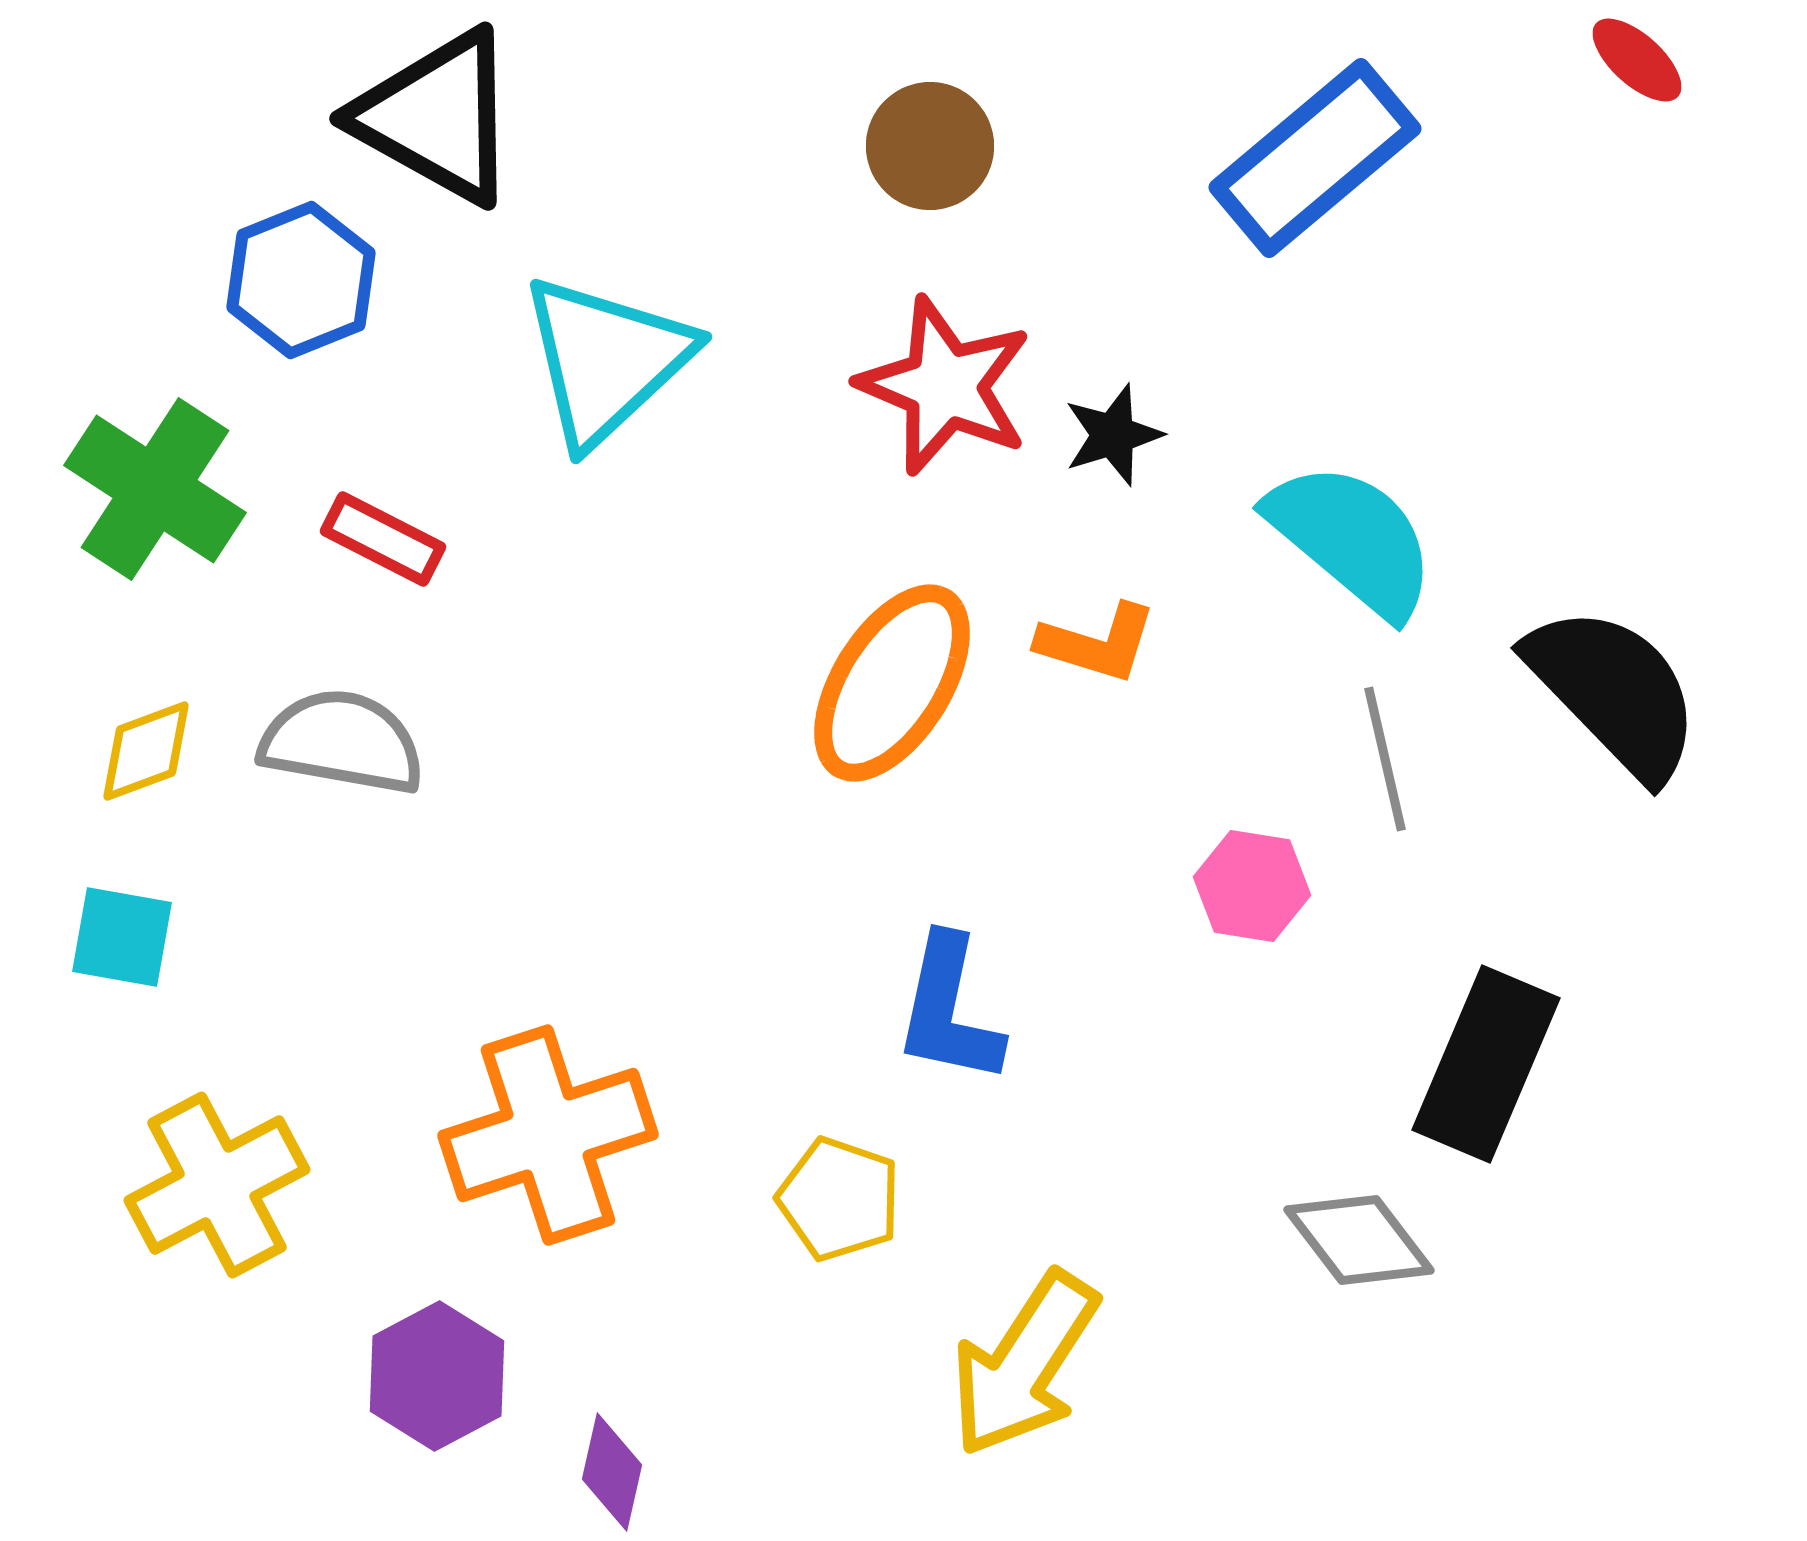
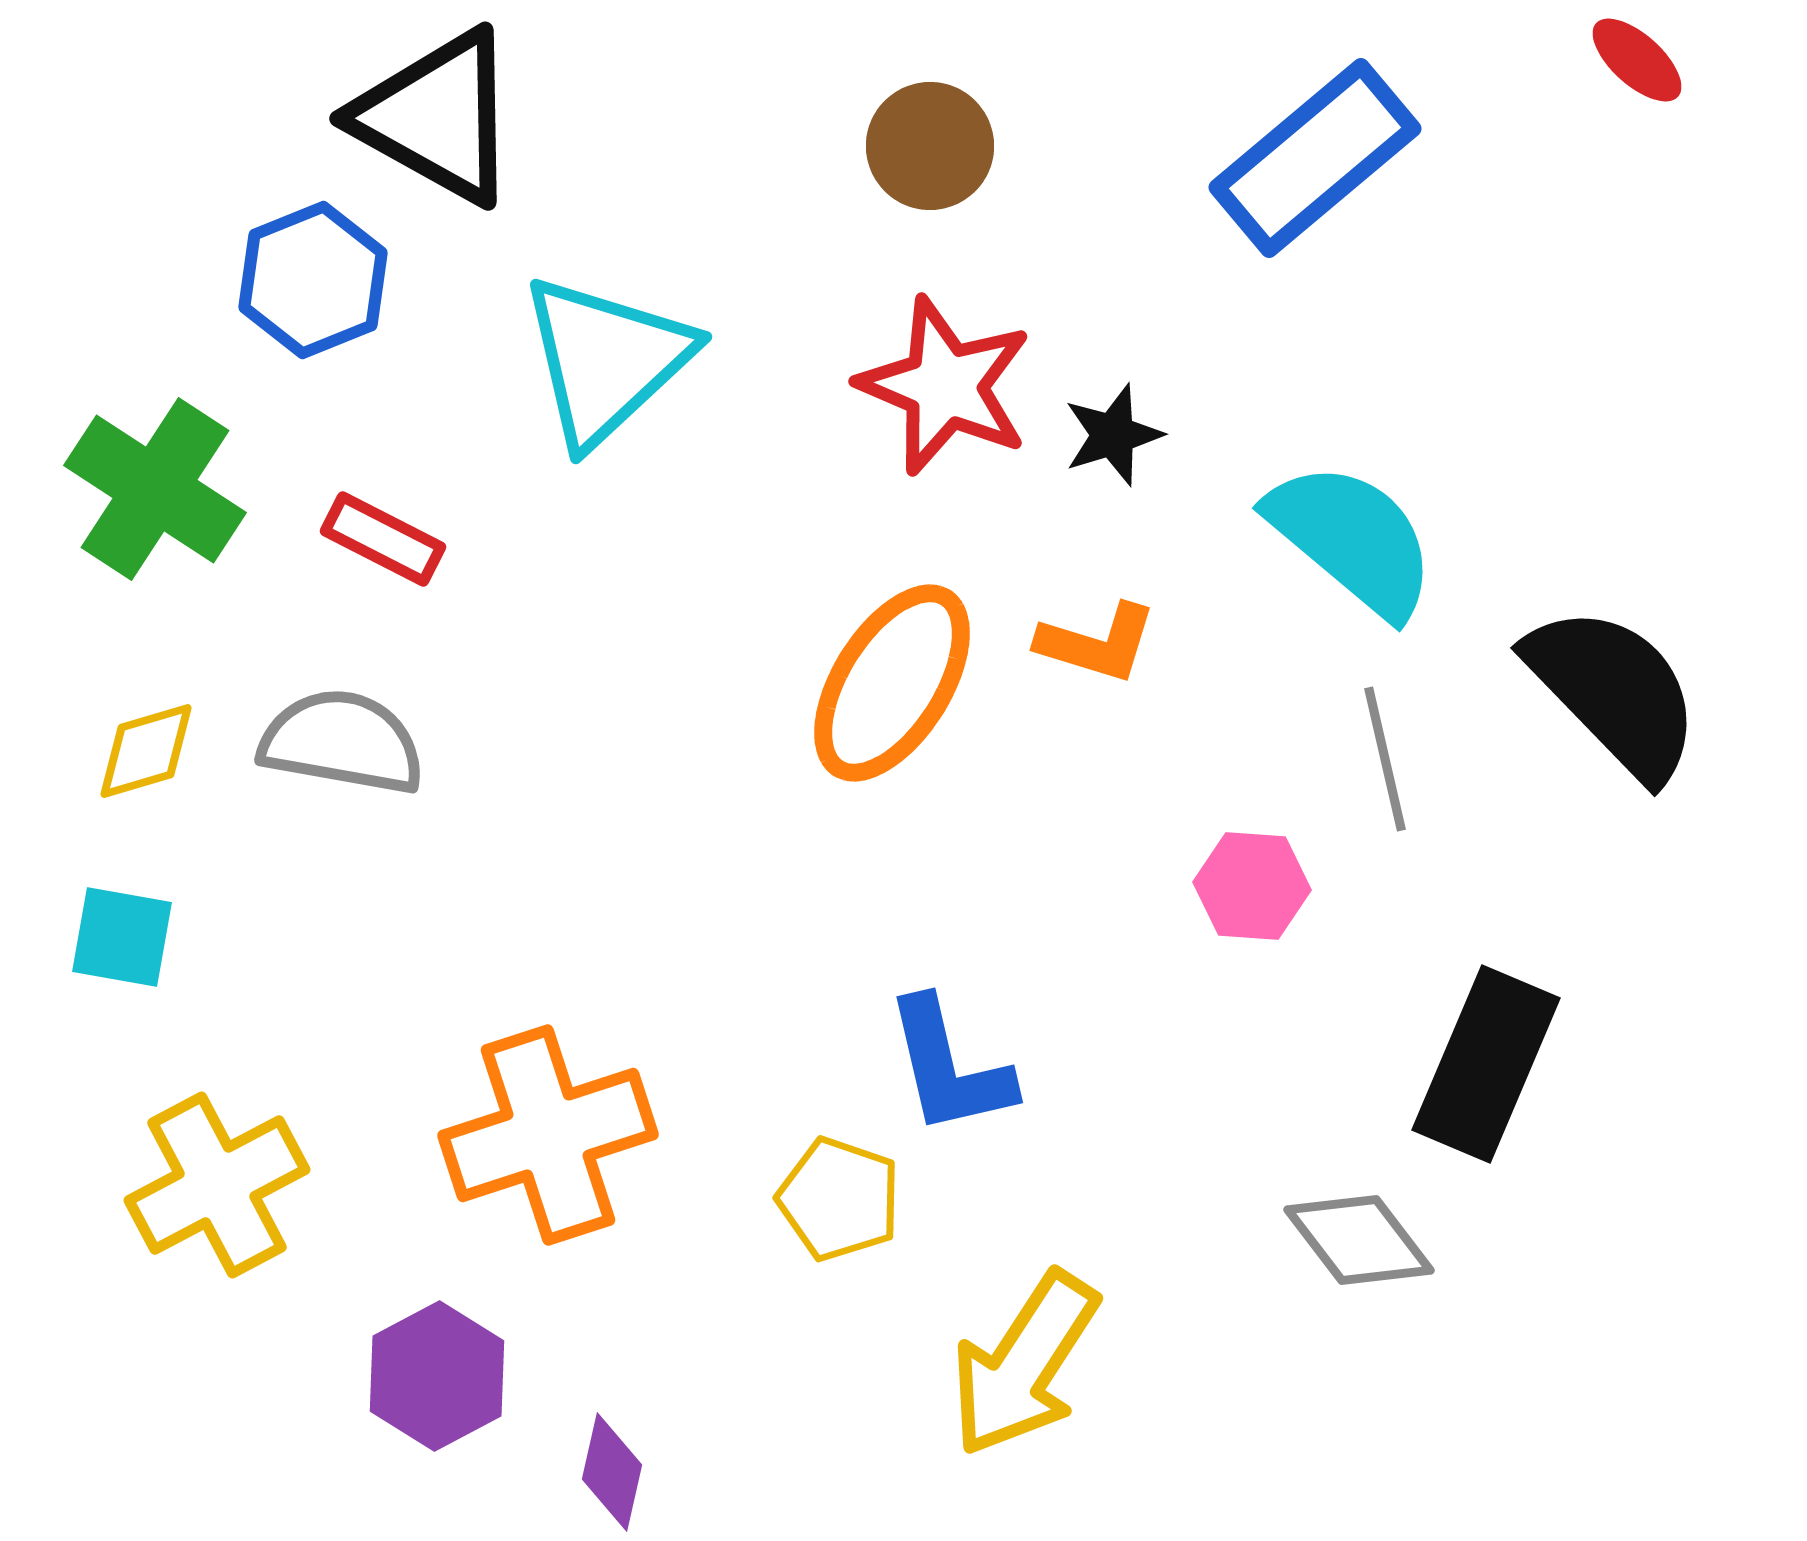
blue hexagon: moved 12 px right
yellow diamond: rotated 4 degrees clockwise
pink hexagon: rotated 5 degrees counterclockwise
blue L-shape: moved 57 px down; rotated 25 degrees counterclockwise
